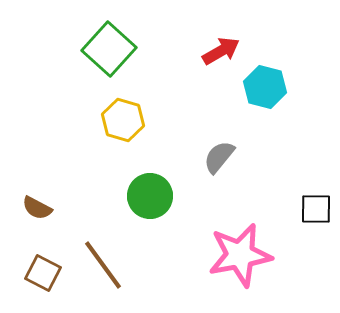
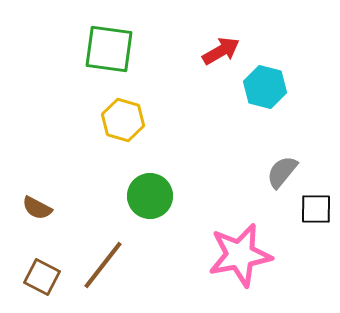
green square: rotated 34 degrees counterclockwise
gray semicircle: moved 63 px right, 15 px down
brown line: rotated 74 degrees clockwise
brown square: moved 1 px left, 4 px down
